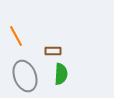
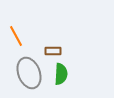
gray ellipse: moved 4 px right, 3 px up
